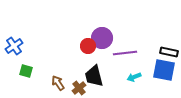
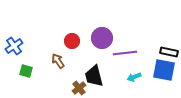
red circle: moved 16 px left, 5 px up
brown arrow: moved 22 px up
